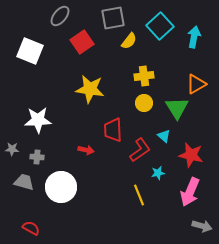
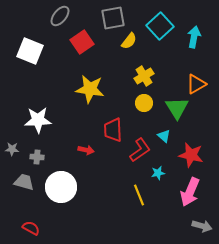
yellow cross: rotated 24 degrees counterclockwise
